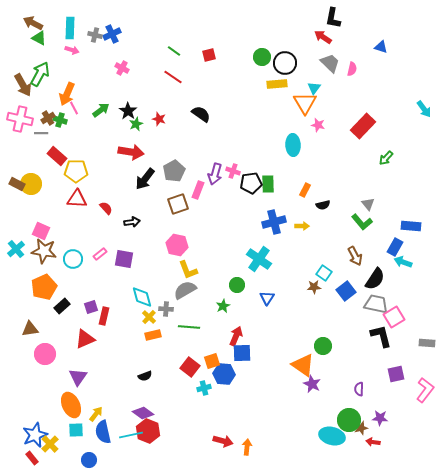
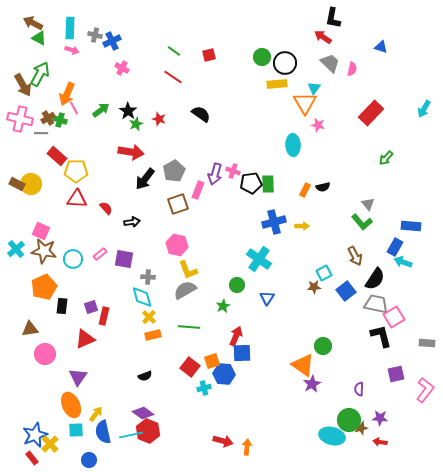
blue cross at (112, 34): moved 7 px down
cyan arrow at (424, 109): rotated 66 degrees clockwise
red rectangle at (363, 126): moved 8 px right, 13 px up
black semicircle at (323, 205): moved 18 px up
cyan square at (324, 273): rotated 28 degrees clockwise
black rectangle at (62, 306): rotated 42 degrees counterclockwise
gray cross at (166, 309): moved 18 px left, 32 px up
purple star at (312, 384): rotated 18 degrees clockwise
red arrow at (373, 442): moved 7 px right
